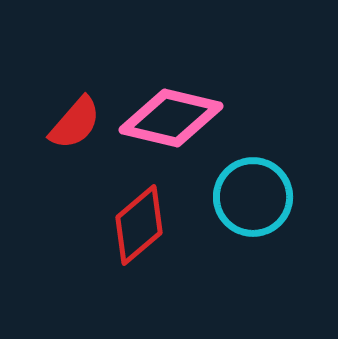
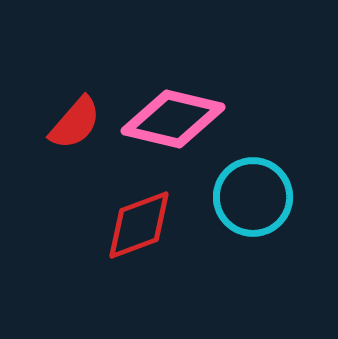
pink diamond: moved 2 px right, 1 px down
red diamond: rotated 20 degrees clockwise
